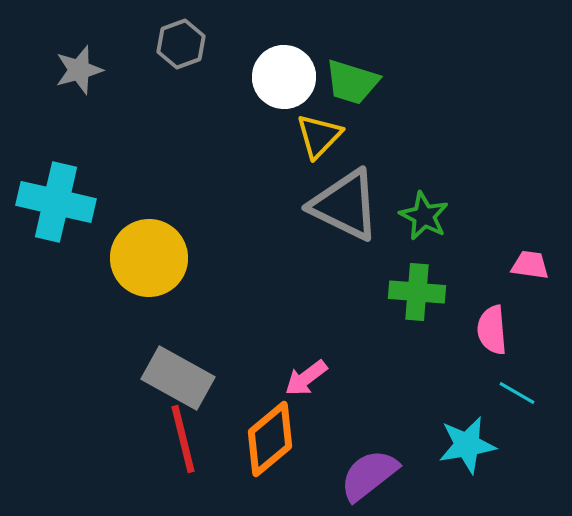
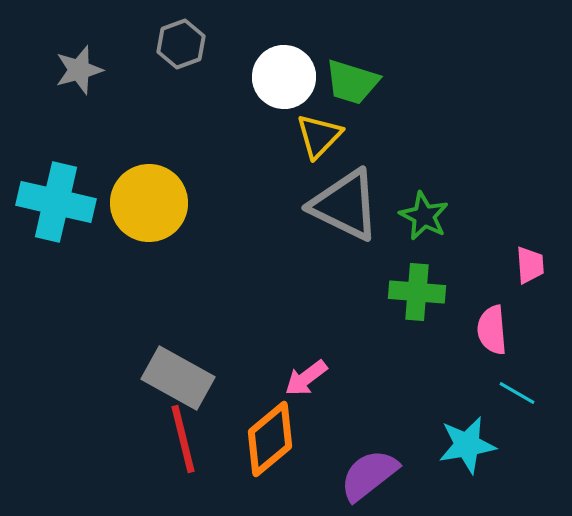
yellow circle: moved 55 px up
pink trapezoid: rotated 78 degrees clockwise
